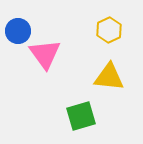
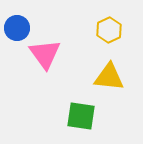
blue circle: moved 1 px left, 3 px up
green square: rotated 24 degrees clockwise
